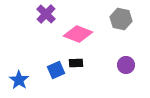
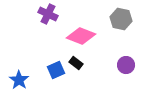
purple cross: moved 2 px right; rotated 18 degrees counterclockwise
pink diamond: moved 3 px right, 2 px down
black rectangle: rotated 40 degrees clockwise
